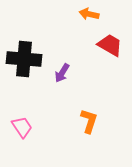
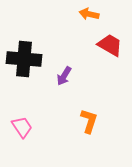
purple arrow: moved 2 px right, 3 px down
